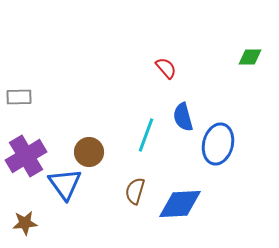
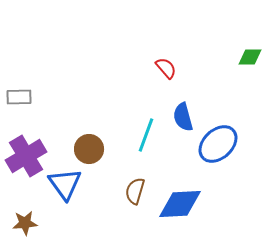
blue ellipse: rotated 33 degrees clockwise
brown circle: moved 3 px up
